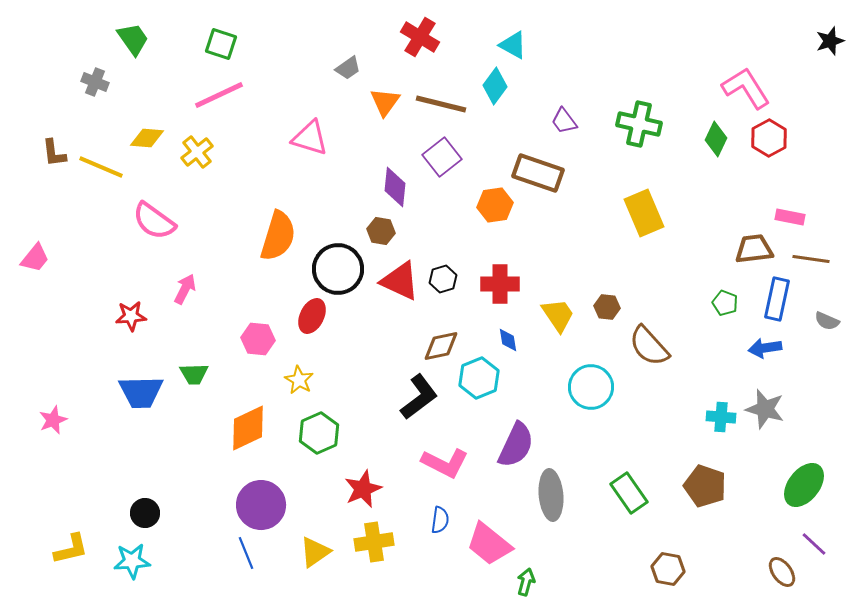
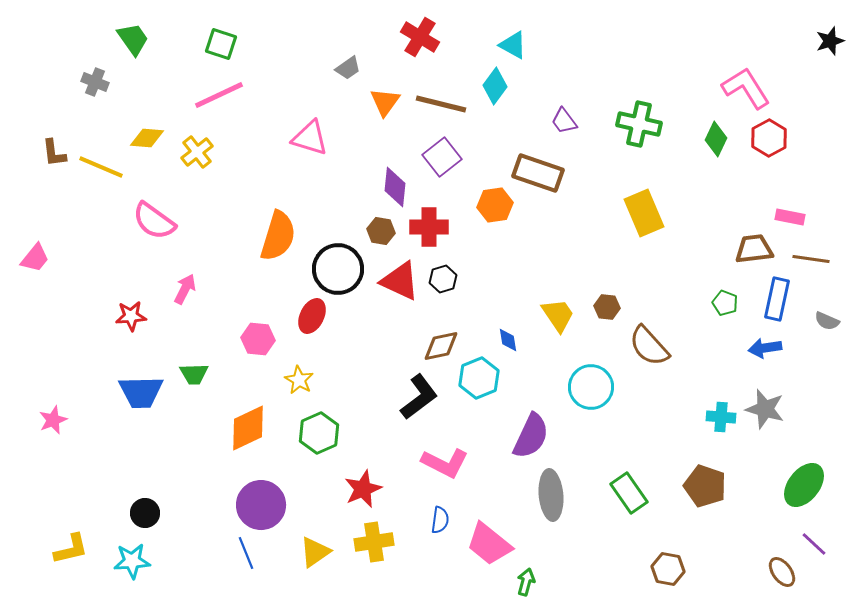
red cross at (500, 284): moved 71 px left, 57 px up
purple semicircle at (516, 445): moved 15 px right, 9 px up
